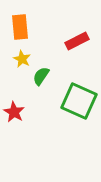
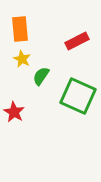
orange rectangle: moved 2 px down
green square: moved 1 px left, 5 px up
